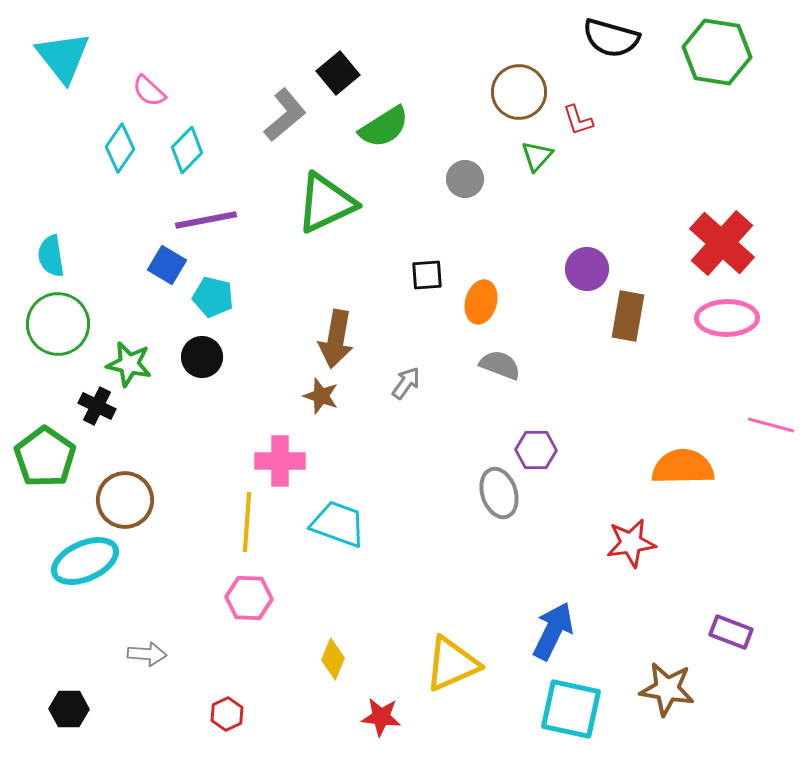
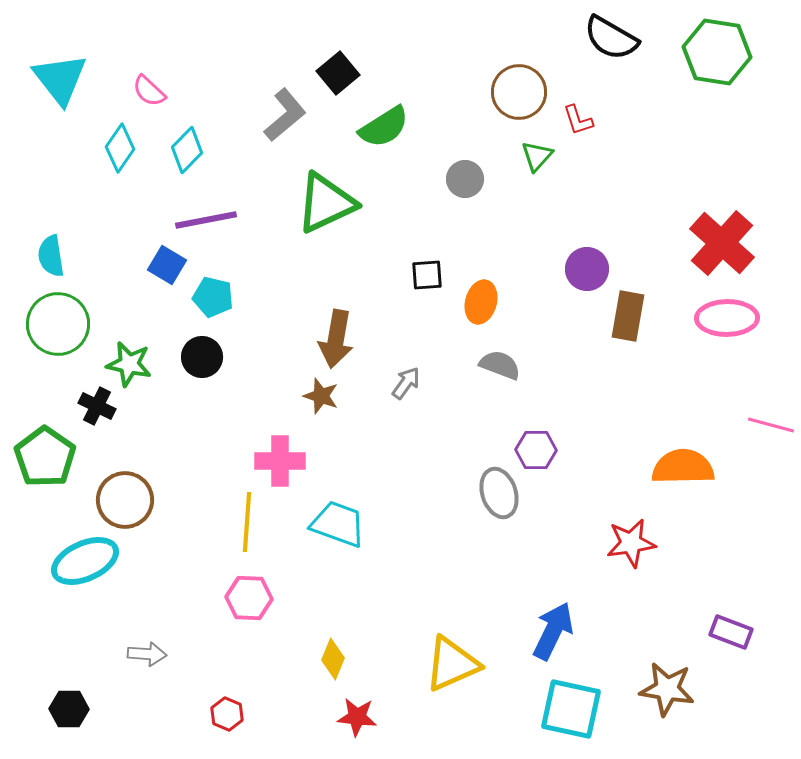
black semicircle at (611, 38): rotated 14 degrees clockwise
cyan triangle at (63, 57): moved 3 px left, 22 px down
red hexagon at (227, 714): rotated 12 degrees counterclockwise
red star at (381, 717): moved 24 px left
